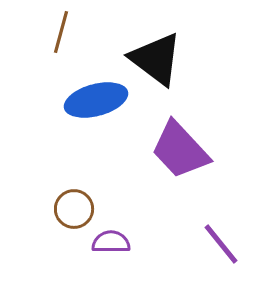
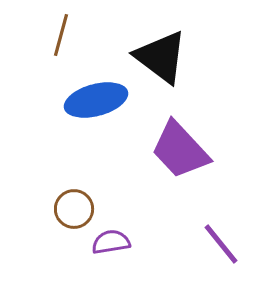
brown line: moved 3 px down
black triangle: moved 5 px right, 2 px up
purple semicircle: rotated 9 degrees counterclockwise
